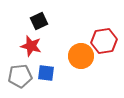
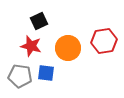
orange circle: moved 13 px left, 8 px up
gray pentagon: rotated 15 degrees clockwise
